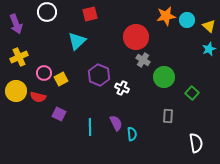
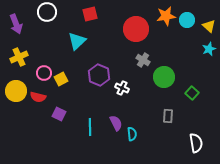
red circle: moved 8 px up
